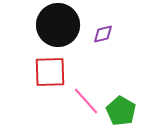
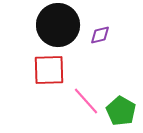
purple diamond: moved 3 px left, 1 px down
red square: moved 1 px left, 2 px up
